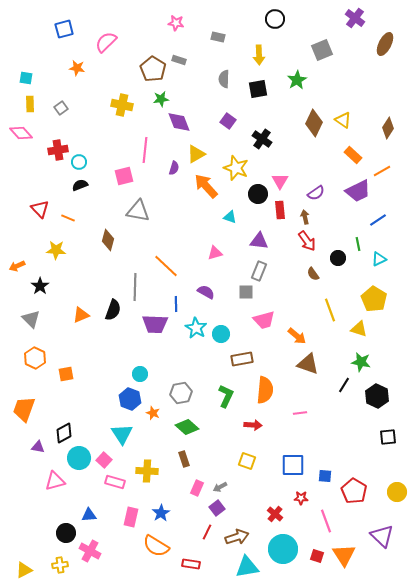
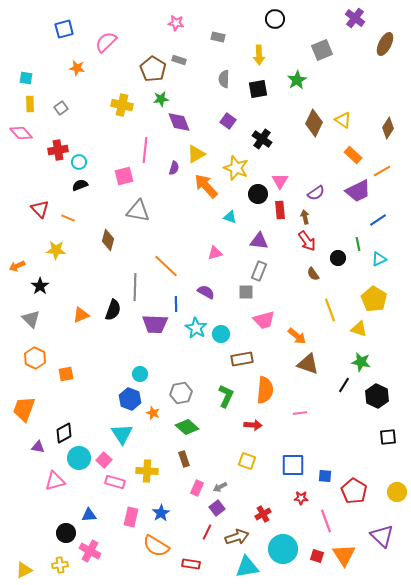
red cross at (275, 514): moved 12 px left; rotated 21 degrees clockwise
